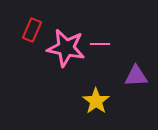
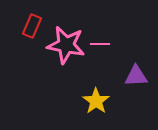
red rectangle: moved 4 px up
pink star: moved 3 px up
